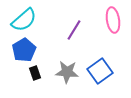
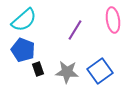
purple line: moved 1 px right
blue pentagon: moved 1 px left; rotated 20 degrees counterclockwise
black rectangle: moved 3 px right, 4 px up
